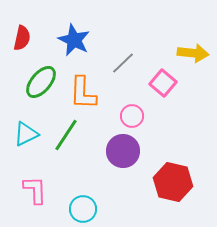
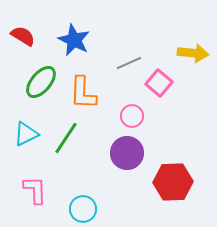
red semicircle: moved 1 px right, 2 px up; rotated 70 degrees counterclockwise
gray line: moved 6 px right; rotated 20 degrees clockwise
pink square: moved 4 px left
green line: moved 3 px down
purple circle: moved 4 px right, 2 px down
red hexagon: rotated 15 degrees counterclockwise
